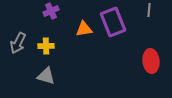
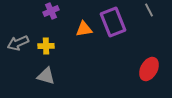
gray line: rotated 32 degrees counterclockwise
gray arrow: rotated 40 degrees clockwise
red ellipse: moved 2 px left, 8 px down; rotated 35 degrees clockwise
